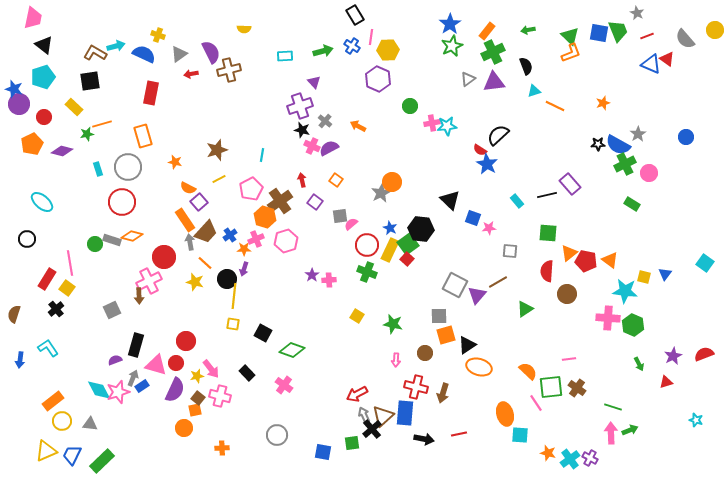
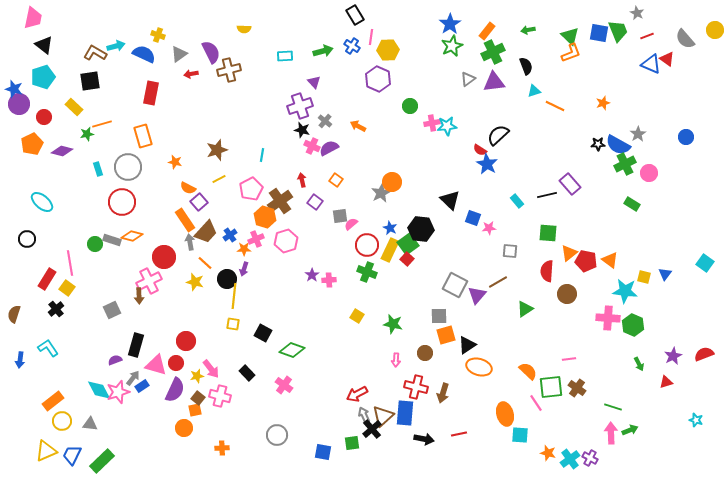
gray arrow at (133, 378): rotated 14 degrees clockwise
